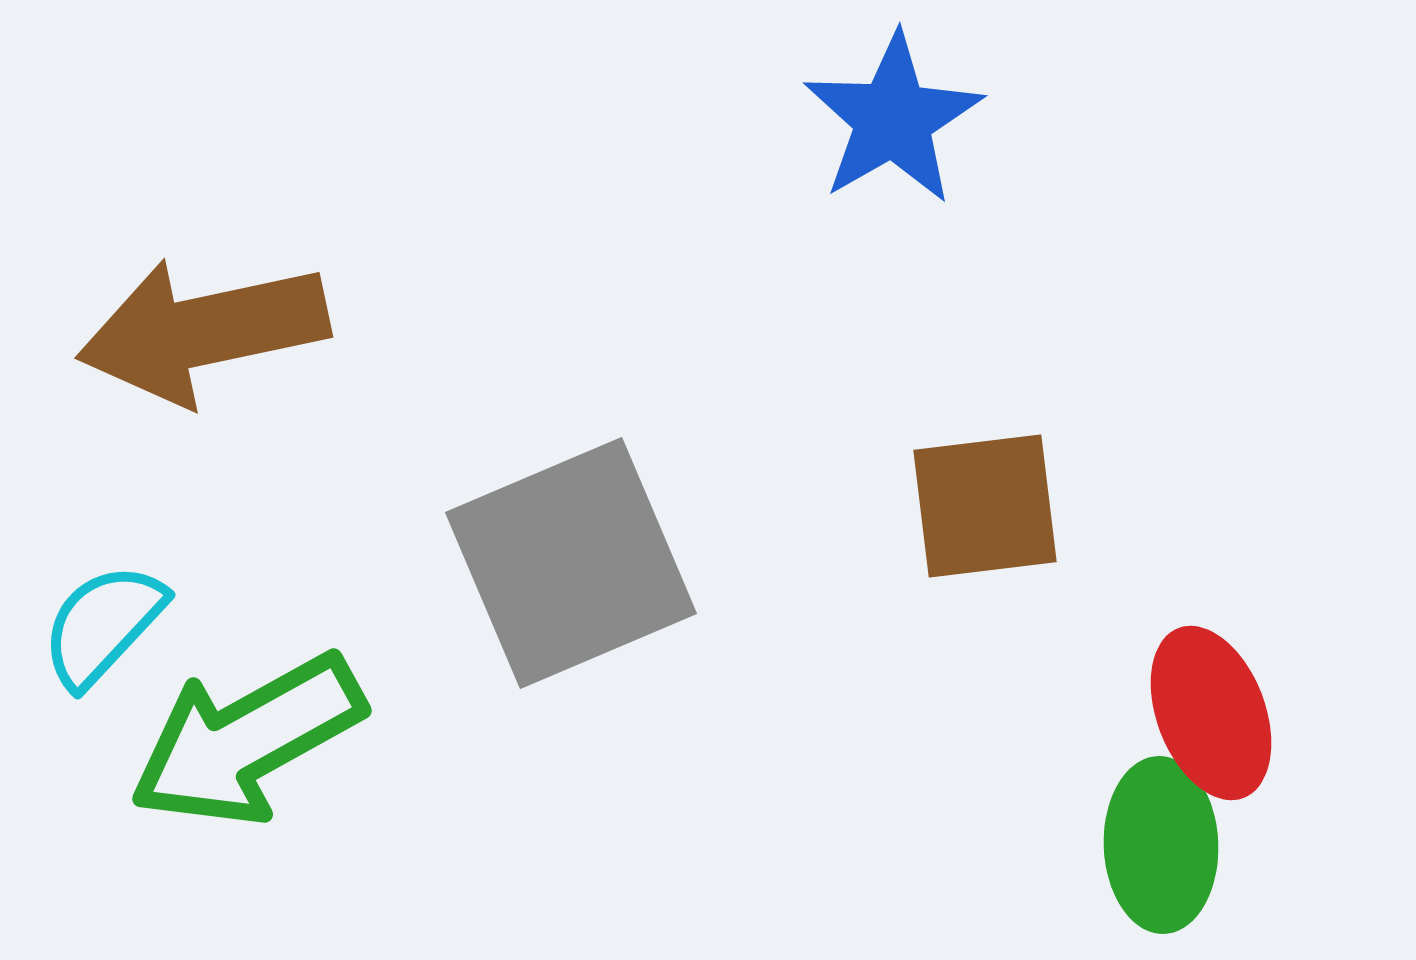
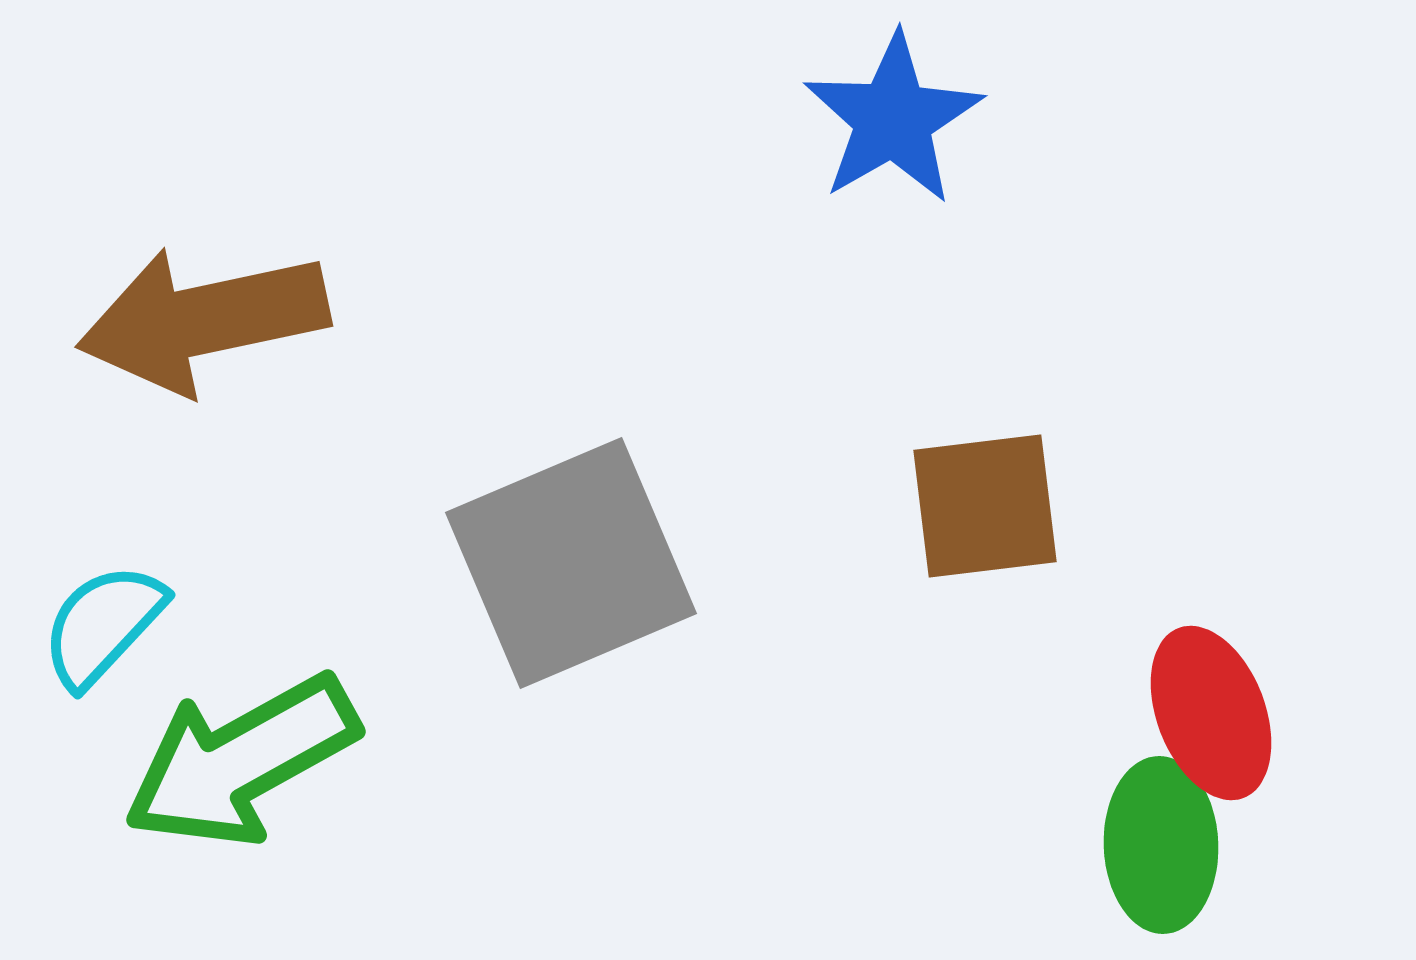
brown arrow: moved 11 px up
green arrow: moved 6 px left, 21 px down
